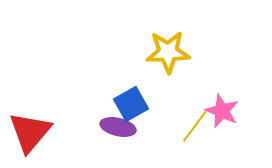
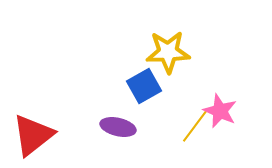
blue square: moved 13 px right, 18 px up
pink star: moved 2 px left
red triangle: moved 3 px right, 3 px down; rotated 12 degrees clockwise
